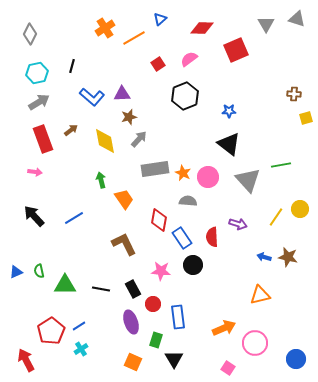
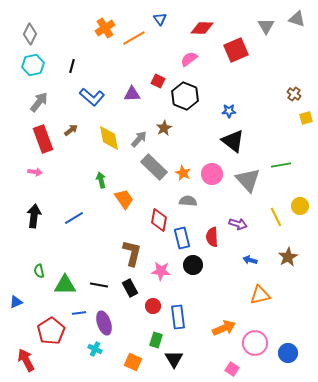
blue triangle at (160, 19): rotated 24 degrees counterclockwise
gray triangle at (266, 24): moved 2 px down
red square at (158, 64): moved 17 px down; rotated 32 degrees counterclockwise
cyan hexagon at (37, 73): moved 4 px left, 8 px up
purple triangle at (122, 94): moved 10 px right
brown cross at (294, 94): rotated 32 degrees clockwise
black hexagon at (185, 96): rotated 16 degrees counterclockwise
gray arrow at (39, 102): rotated 20 degrees counterclockwise
brown star at (129, 117): moved 35 px right, 11 px down; rotated 14 degrees counterclockwise
yellow diamond at (105, 141): moved 4 px right, 3 px up
black triangle at (229, 144): moved 4 px right, 3 px up
gray rectangle at (155, 169): moved 1 px left, 2 px up; rotated 52 degrees clockwise
pink circle at (208, 177): moved 4 px right, 3 px up
yellow circle at (300, 209): moved 3 px up
black arrow at (34, 216): rotated 50 degrees clockwise
yellow line at (276, 217): rotated 60 degrees counterclockwise
blue rectangle at (182, 238): rotated 20 degrees clockwise
brown L-shape at (124, 244): moved 8 px right, 9 px down; rotated 40 degrees clockwise
blue arrow at (264, 257): moved 14 px left, 3 px down
brown star at (288, 257): rotated 30 degrees clockwise
blue triangle at (16, 272): moved 30 px down
black line at (101, 289): moved 2 px left, 4 px up
black rectangle at (133, 289): moved 3 px left, 1 px up
red circle at (153, 304): moved 2 px down
purple ellipse at (131, 322): moved 27 px left, 1 px down
blue line at (79, 326): moved 13 px up; rotated 24 degrees clockwise
cyan cross at (81, 349): moved 14 px right; rotated 32 degrees counterclockwise
blue circle at (296, 359): moved 8 px left, 6 px up
pink square at (228, 368): moved 4 px right, 1 px down
